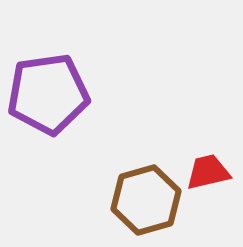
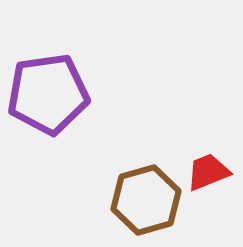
red trapezoid: rotated 9 degrees counterclockwise
